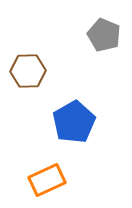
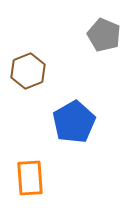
brown hexagon: rotated 20 degrees counterclockwise
orange rectangle: moved 17 px left, 2 px up; rotated 69 degrees counterclockwise
